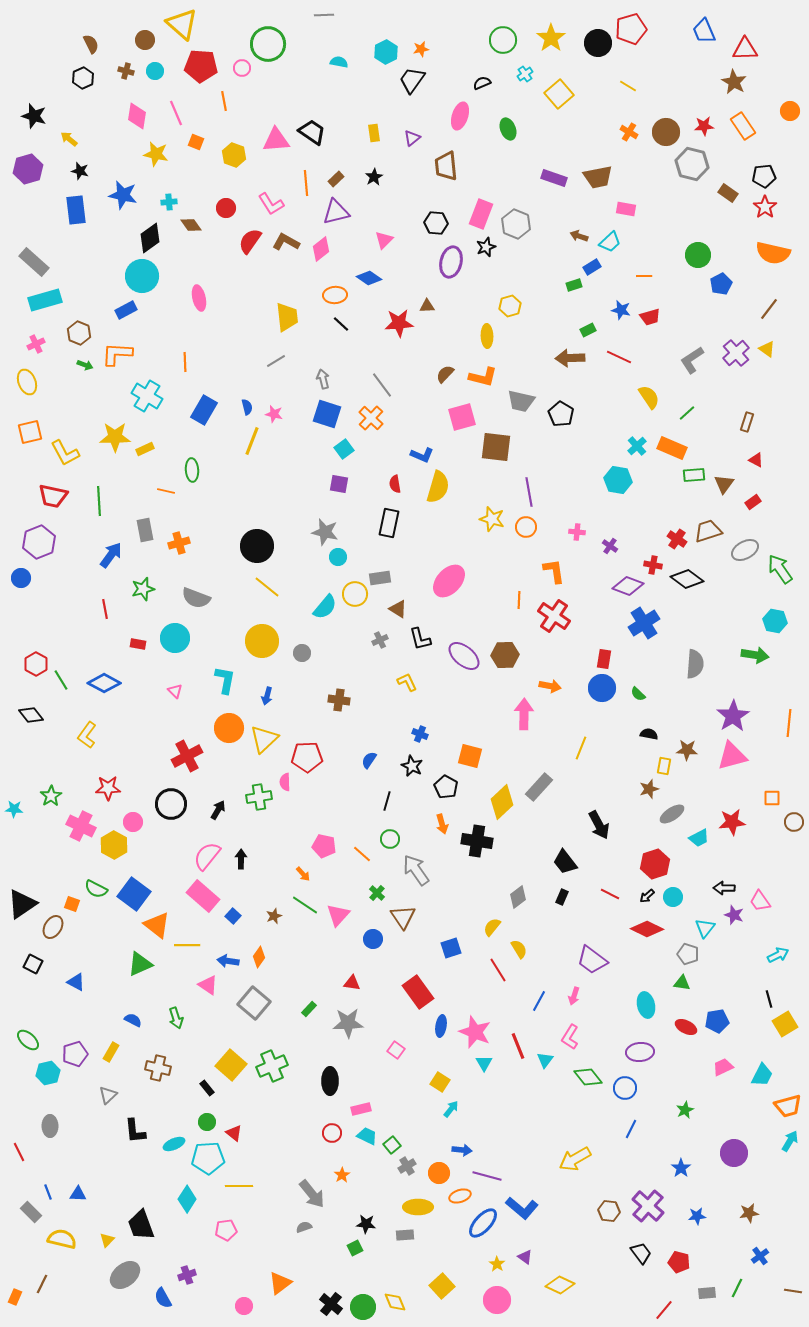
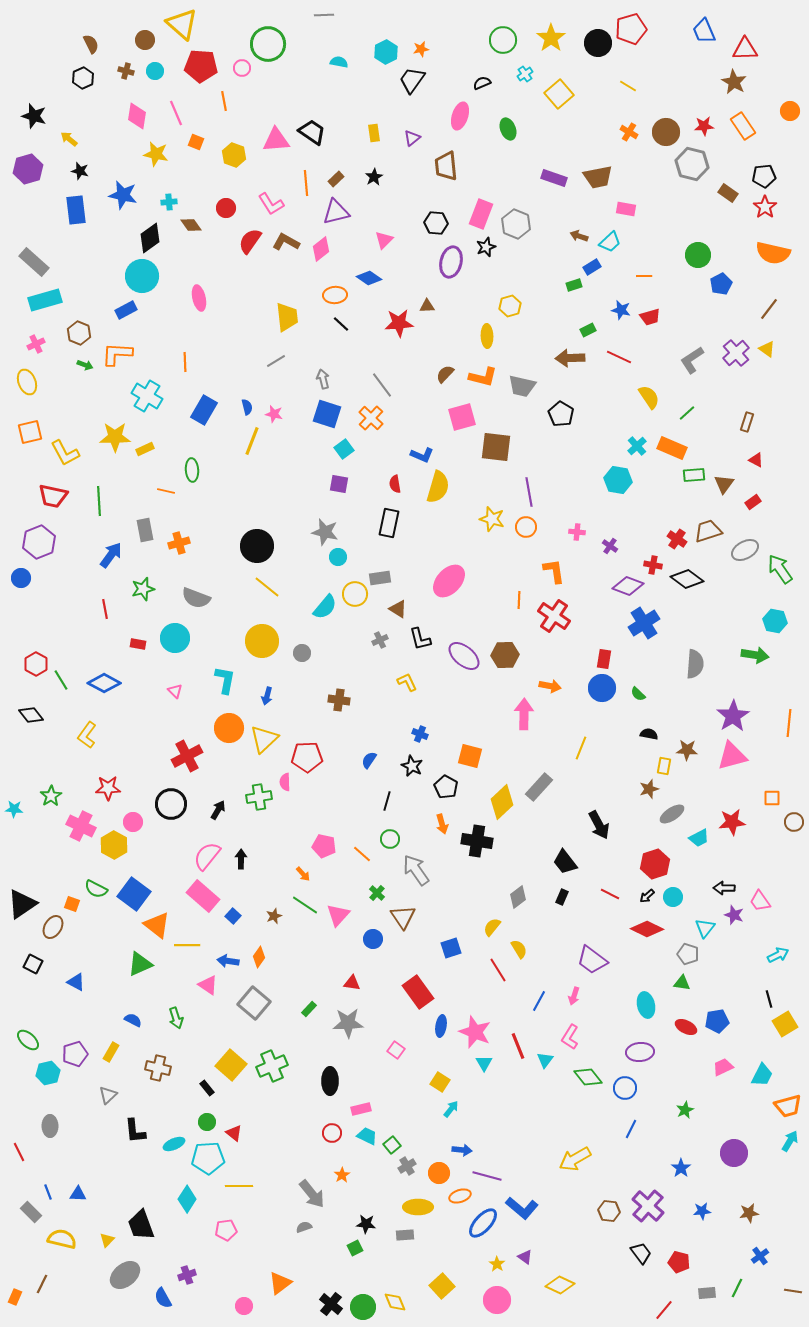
gray trapezoid at (521, 401): moved 1 px right, 15 px up
blue star at (697, 1216): moved 5 px right, 5 px up
